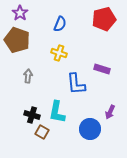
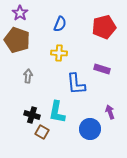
red pentagon: moved 8 px down
yellow cross: rotated 14 degrees counterclockwise
purple arrow: rotated 136 degrees clockwise
